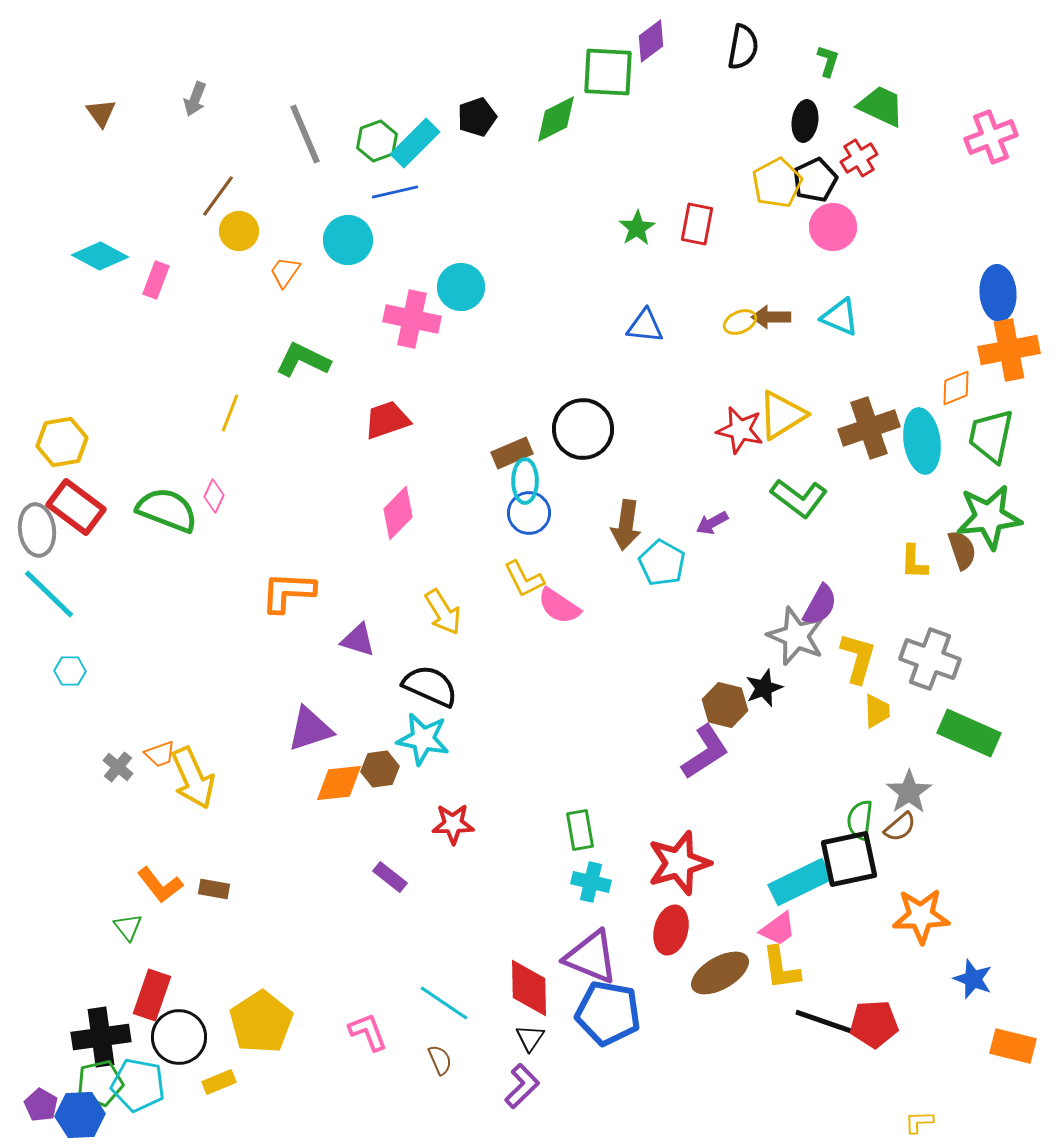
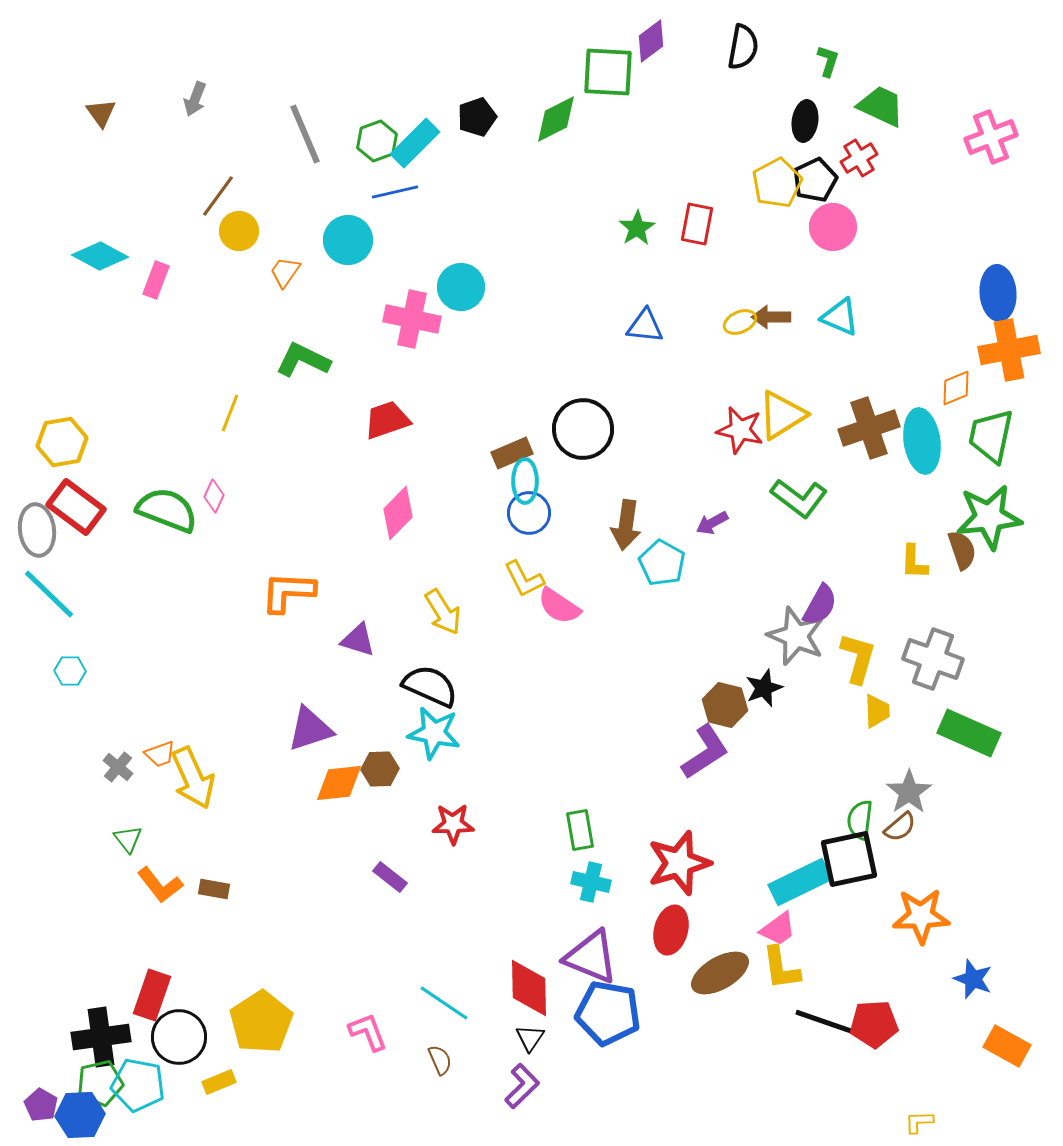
gray cross at (930, 659): moved 3 px right
cyan star at (423, 739): moved 11 px right, 6 px up
brown hexagon at (380, 769): rotated 6 degrees clockwise
green triangle at (128, 927): moved 88 px up
orange rectangle at (1013, 1046): moved 6 px left; rotated 15 degrees clockwise
